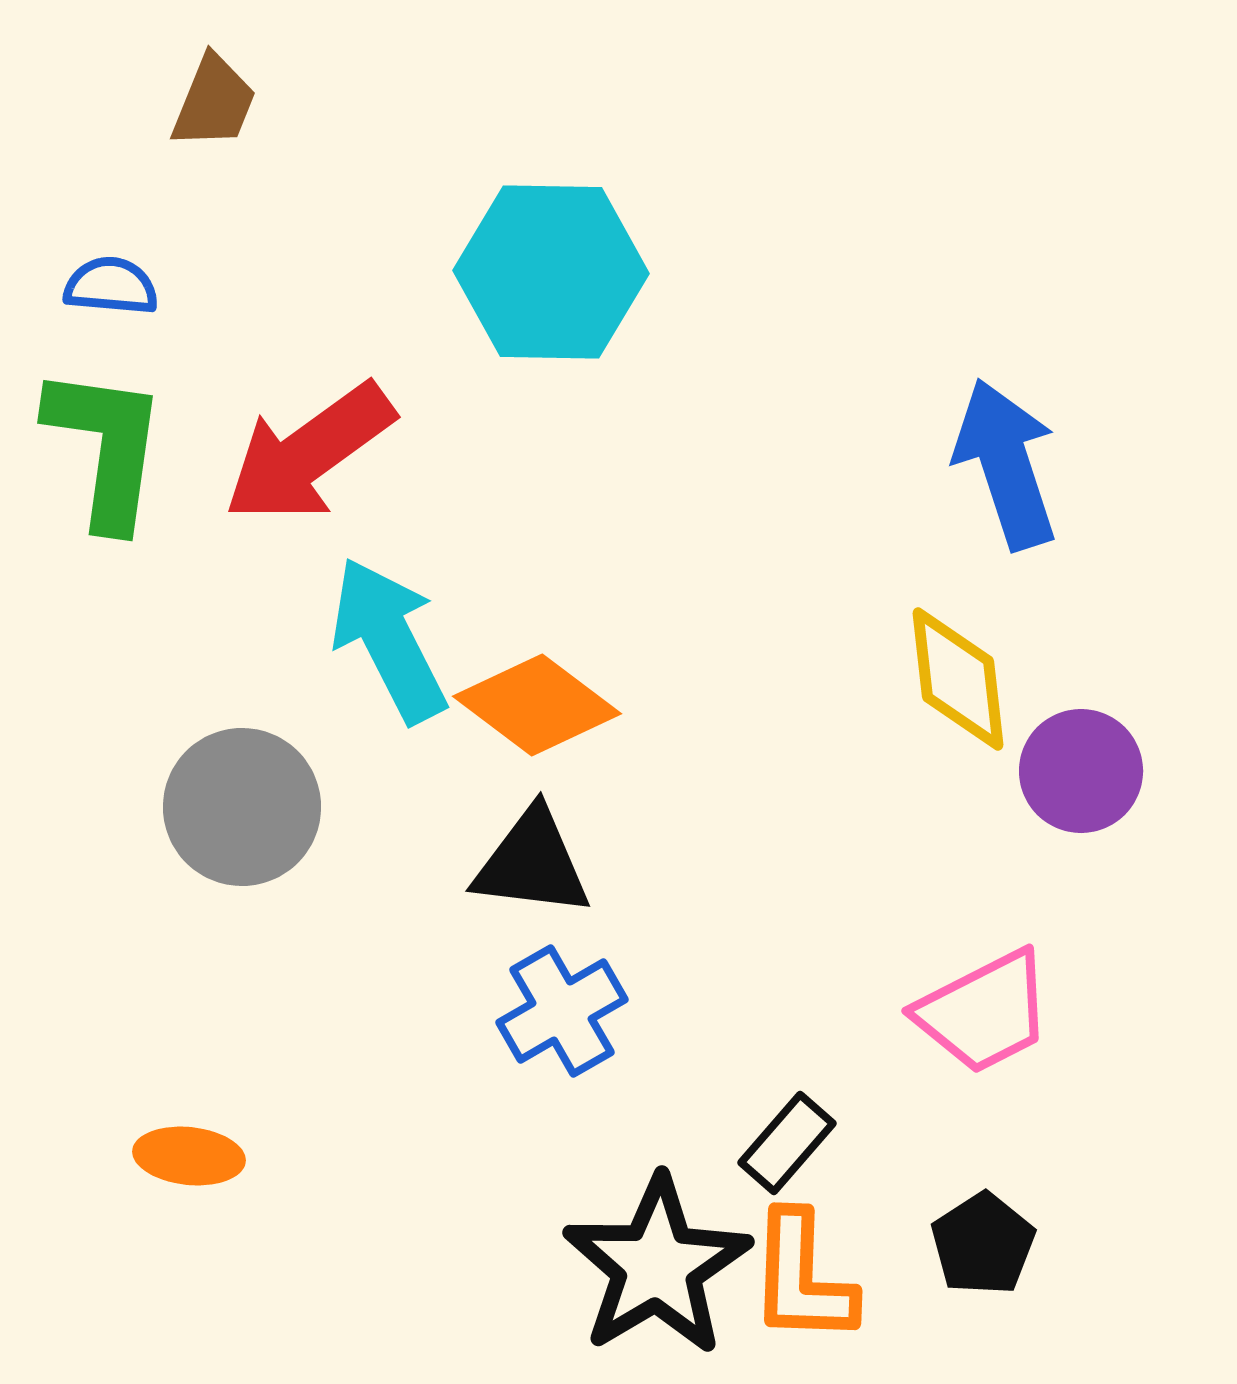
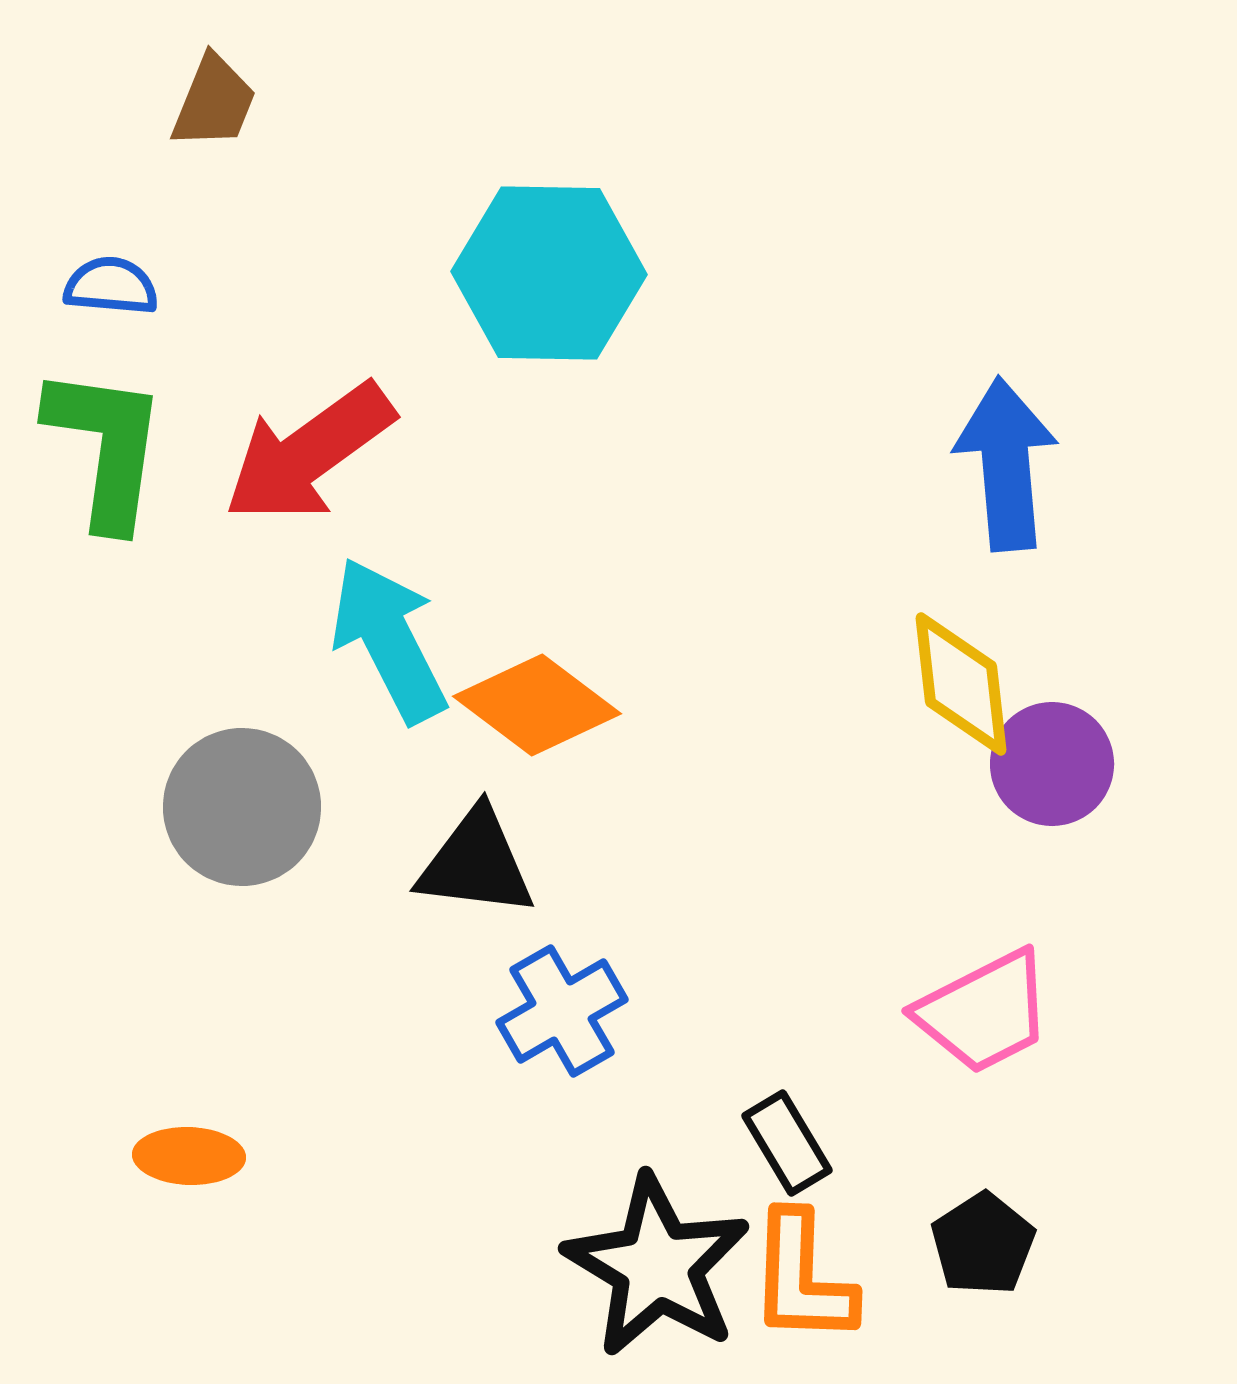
cyan hexagon: moved 2 px left, 1 px down
blue arrow: rotated 13 degrees clockwise
yellow diamond: moved 3 px right, 5 px down
purple circle: moved 29 px left, 7 px up
black triangle: moved 56 px left
black rectangle: rotated 72 degrees counterclockwise
orange ellipse: rotated 4 degrees counterclockwise
black star: rotated 10 degrees counterclockwise
